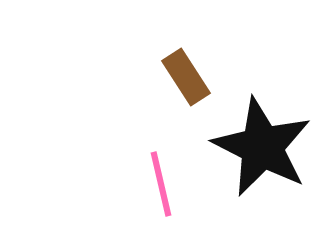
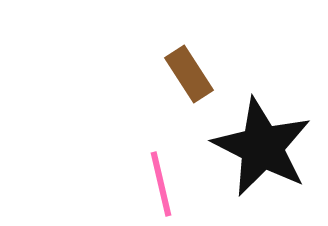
brown rectangle: moved 3 px right, 3 px up
